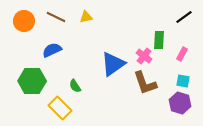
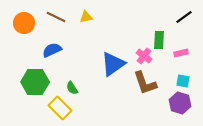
orange circle: moved 2 px down
pink rectangle: moved 1 px left, 1 px up; rotated 48 degrees clockwise
green hexagon: moved 3 px right, 1 px down
green semicircle: moved 3 px left, 2 px down
